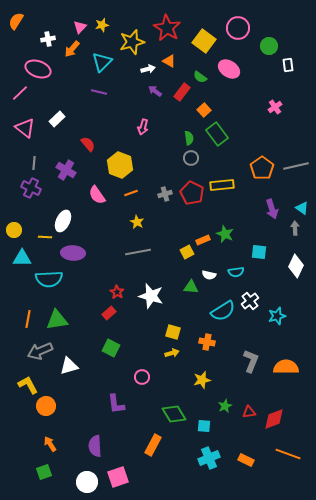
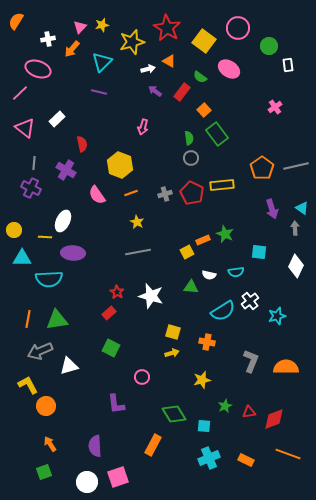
red semicircle at (88, 144): moved 6 px left; rotated 28 degrees clockwise
